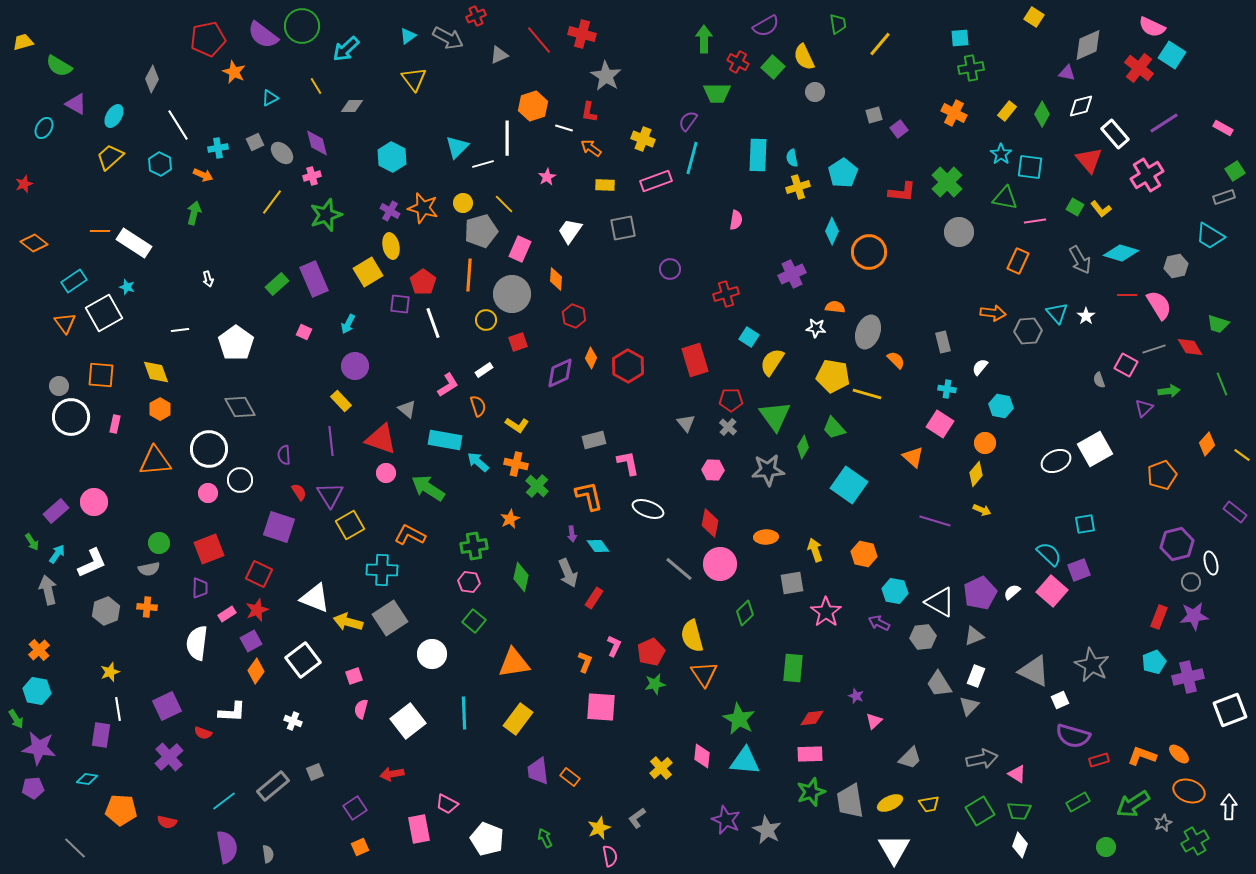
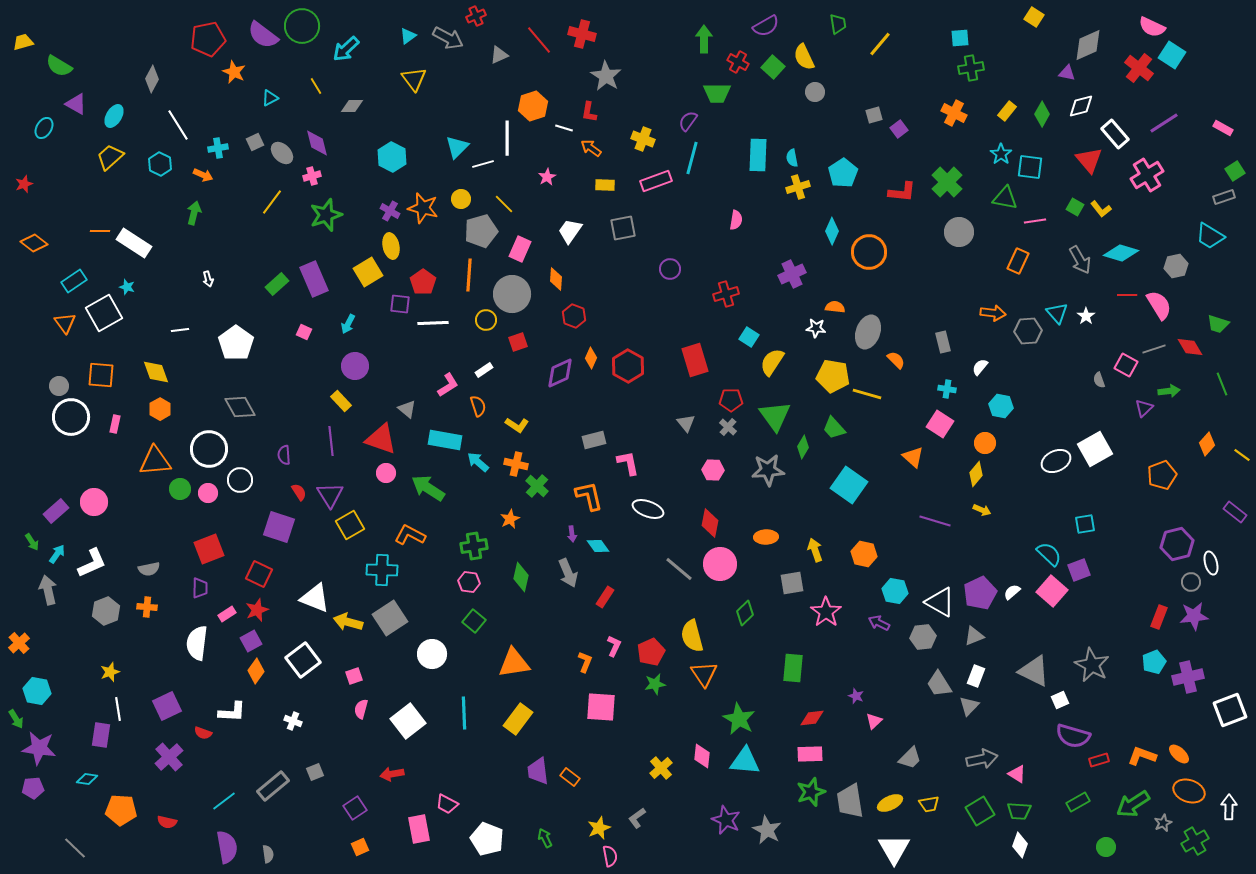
yellow circle at (463, 203): moved 2 px left, 4 px up
white line at (433, 323): rotated 72 degrees counterclockwise
green circle at (159, 543): moved 21 px right, 54 px up
red rectangle at (594, 598): moved 11 px right, 1 px up
orange cross at (39, 650): moved 20 px left, 7 px up
